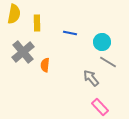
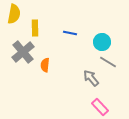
yellow rectangle: moved 2 px left, 5 px down
